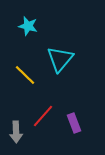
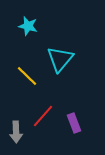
yellow line: moved 2 px right, 1 px down
